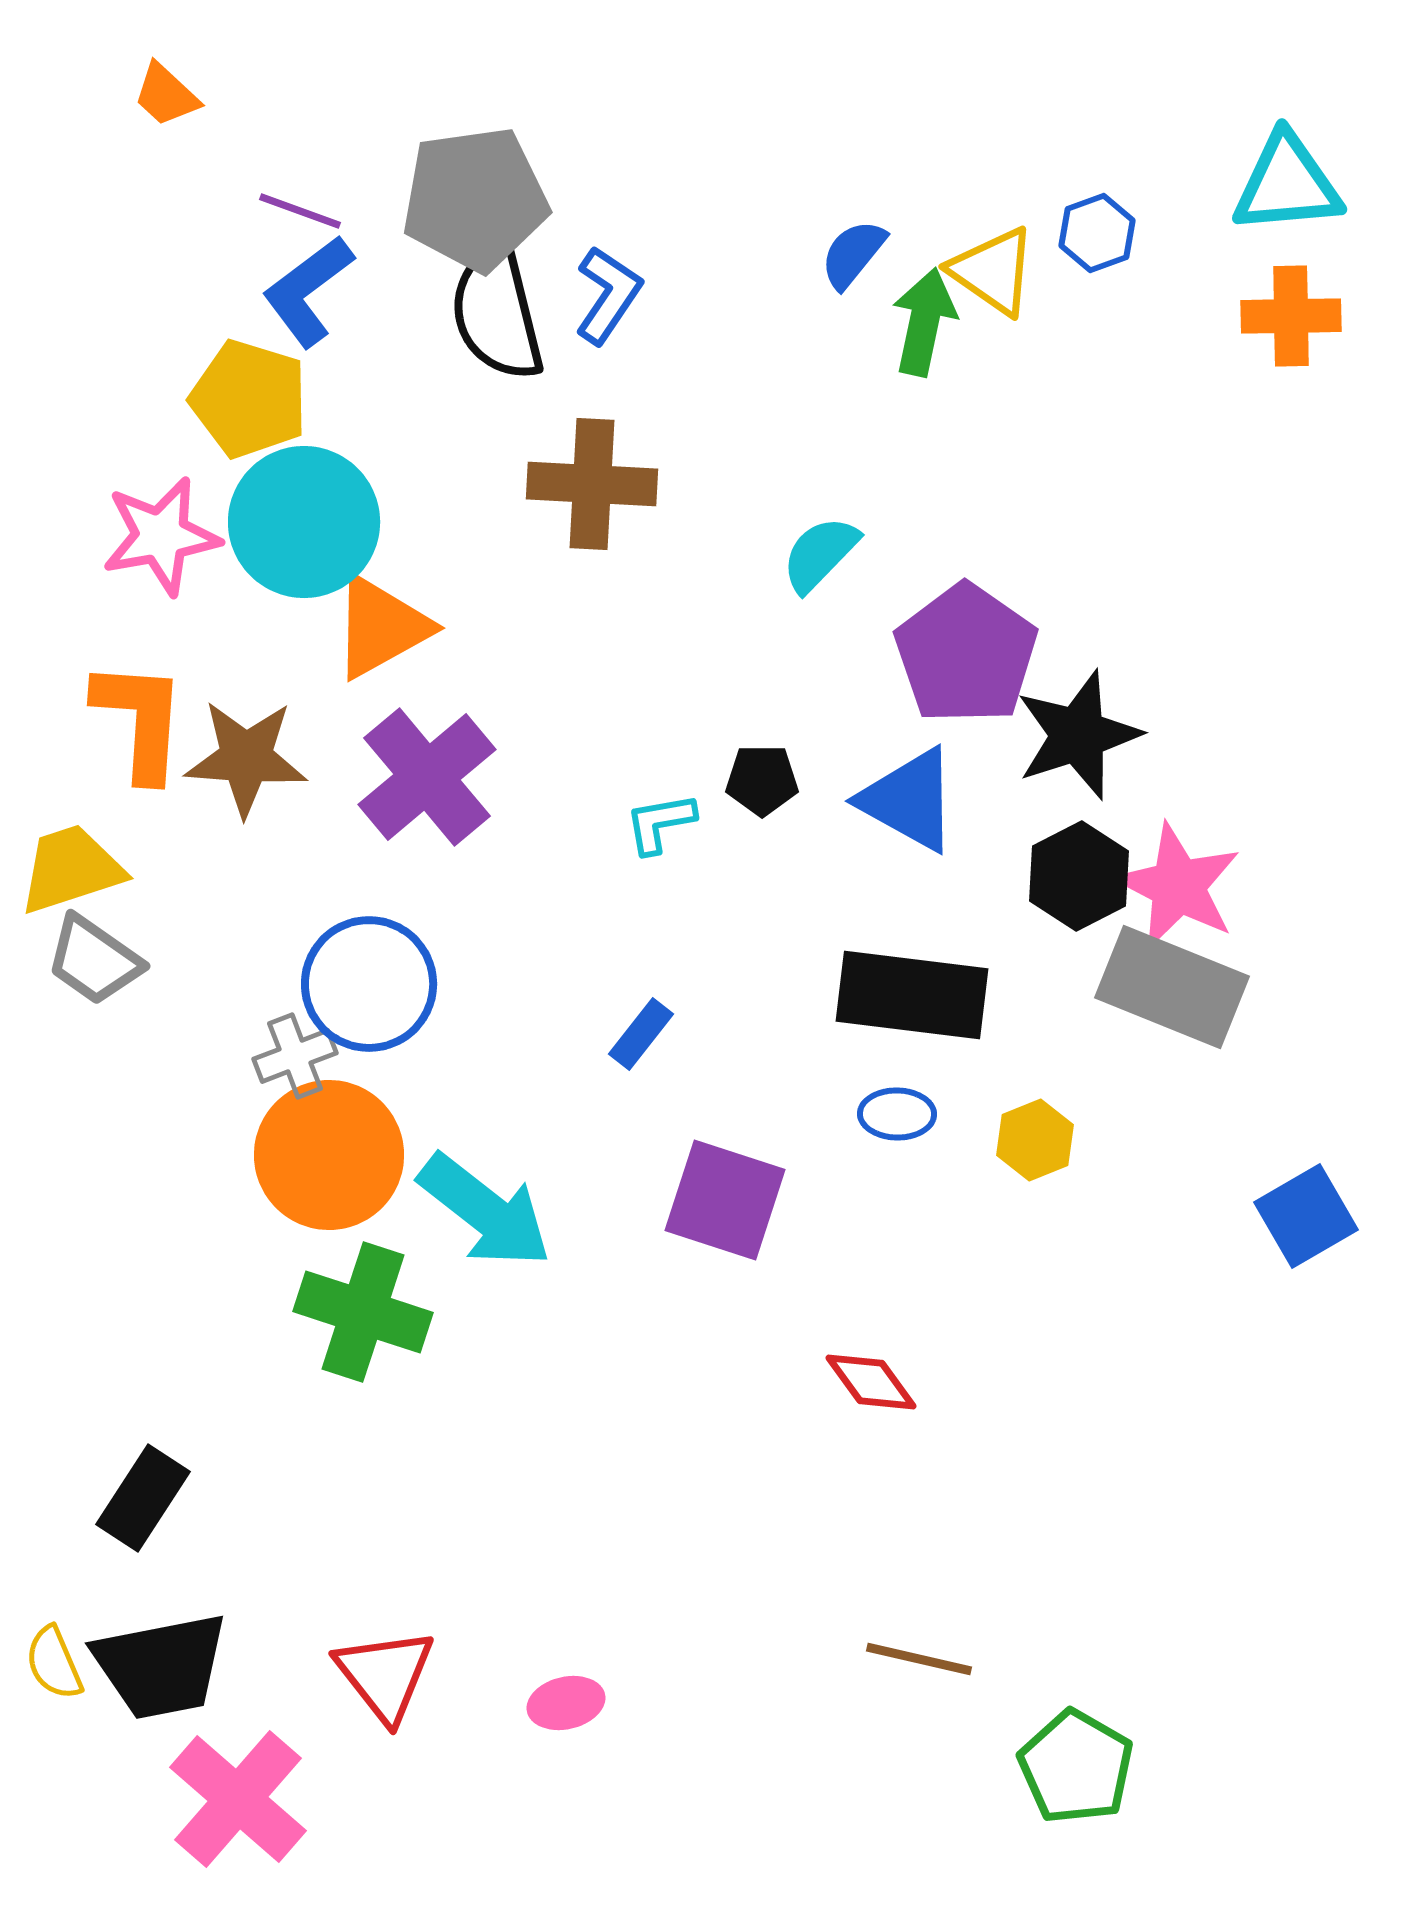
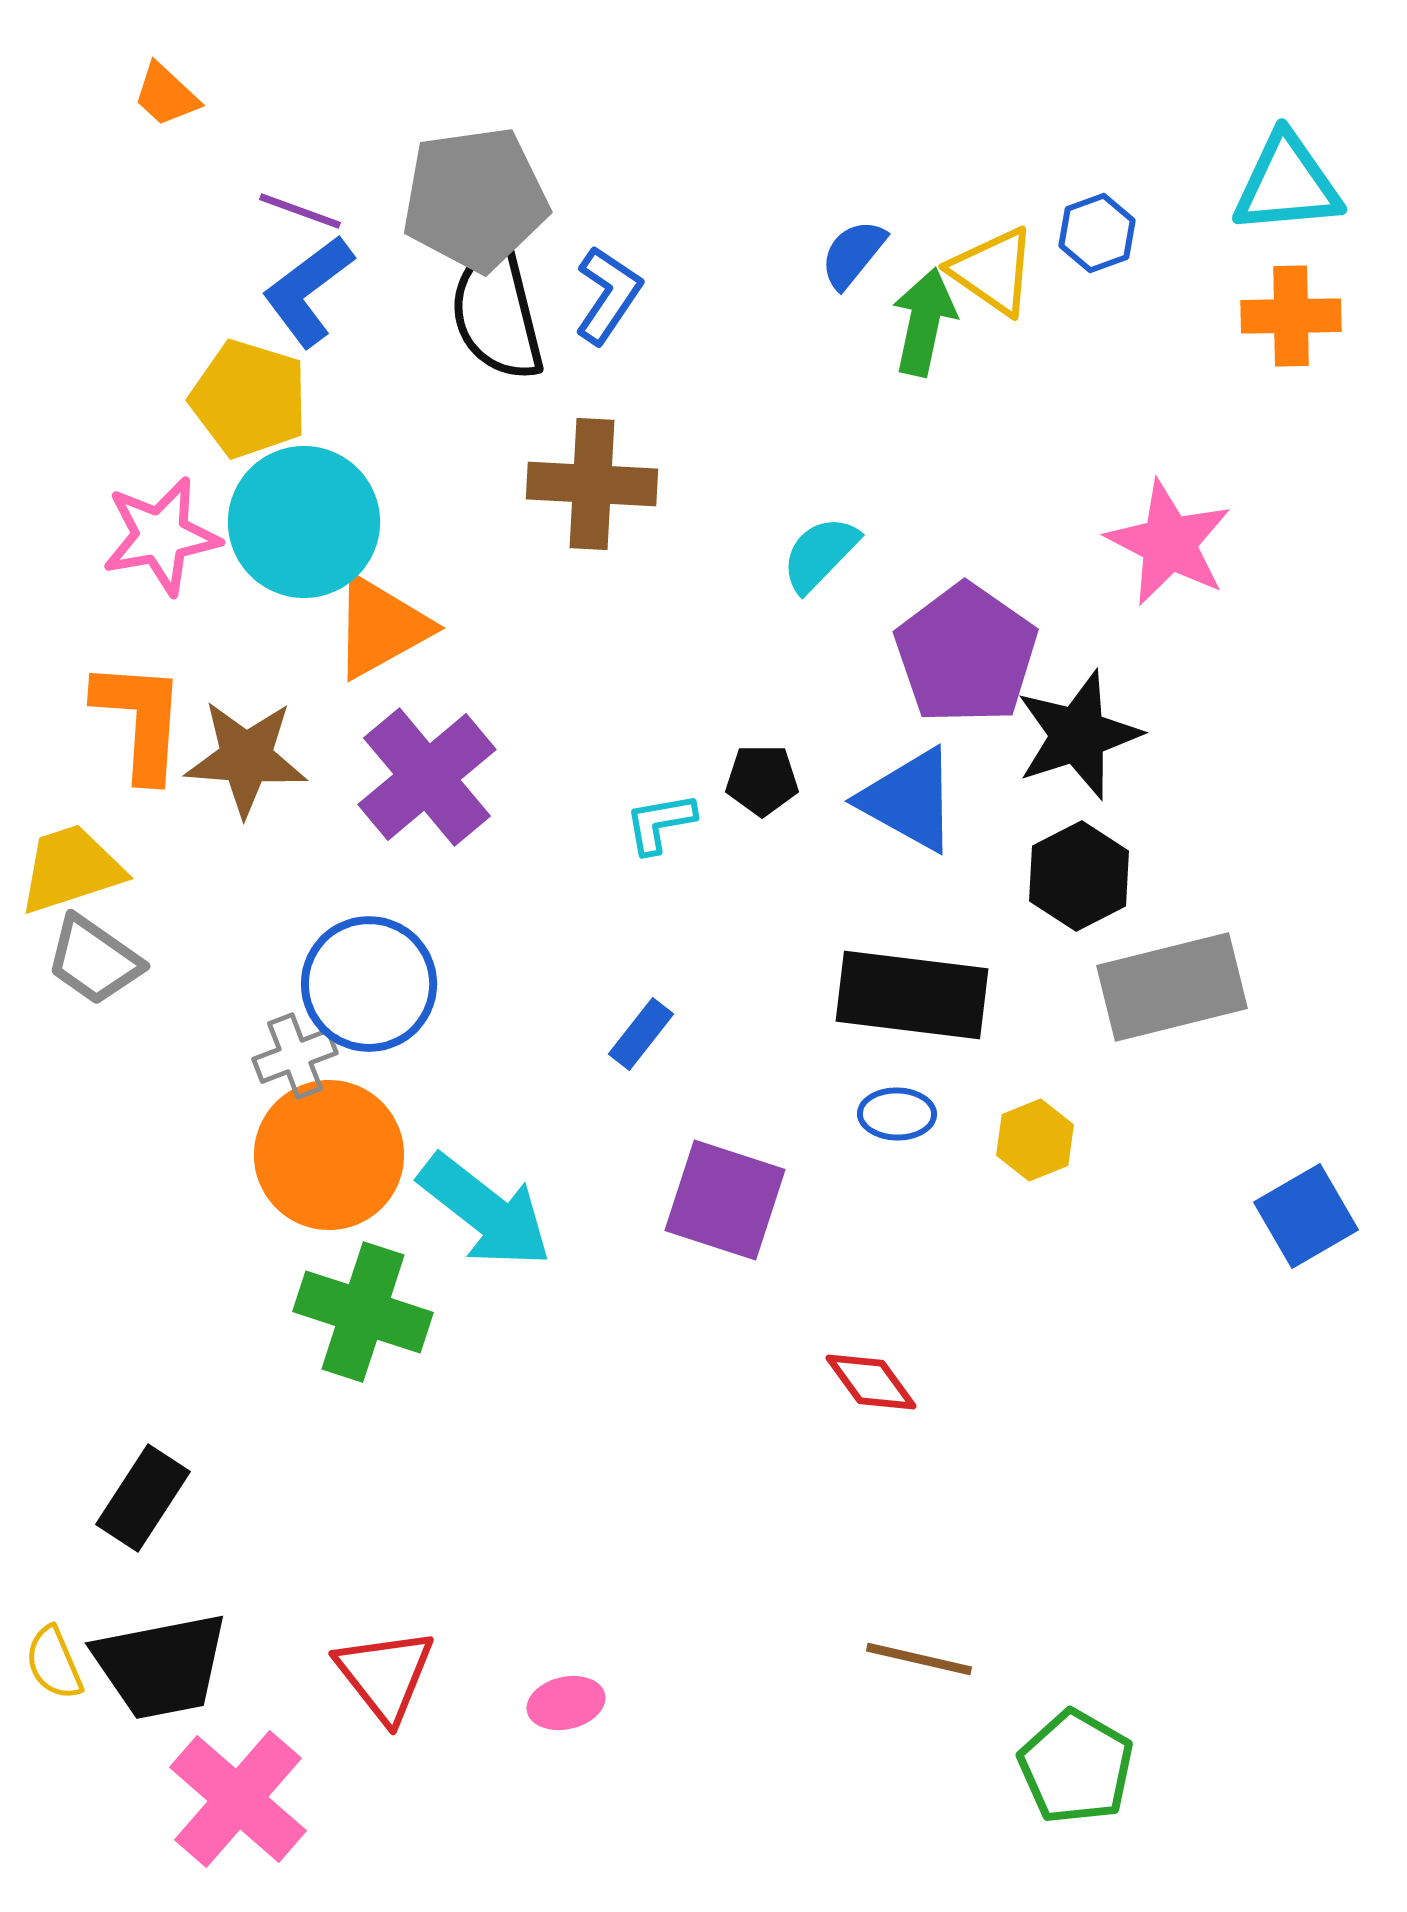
pink star at (1178, 886): moved 9 px left, 343 px up
gray rectangle at (1172, 987): rotated 36 degrees counterclockwise
